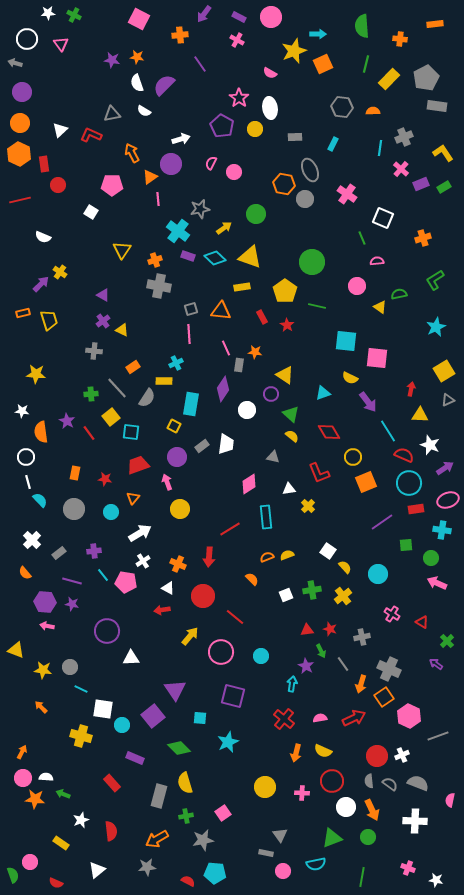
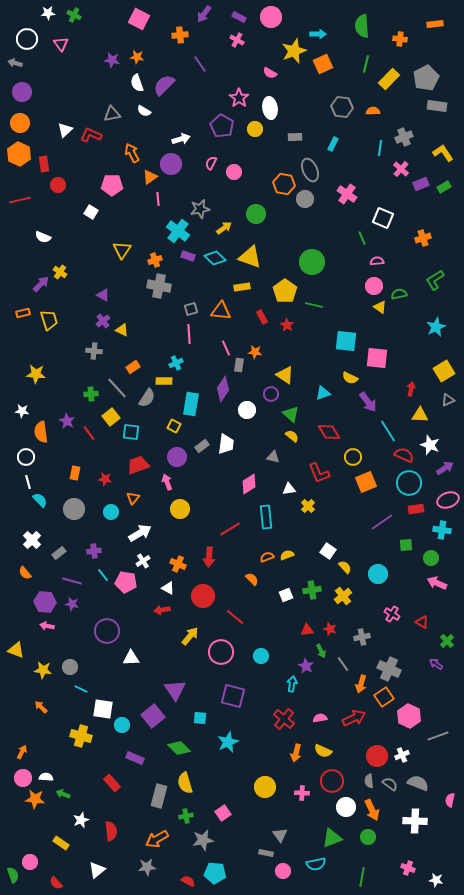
white triangle at (60, 130): moved 5 px right
pink circle at (357, 286): moved 17 px right
green line at (317, 306): moved 3 px left, 1 px up
red semicircle at (56, 883): rotated 24 degrees clockwise
